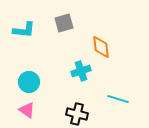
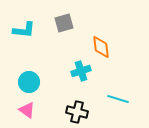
black cross: moved 2 px up
